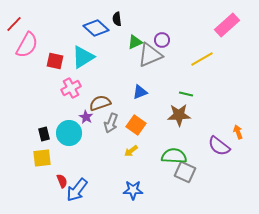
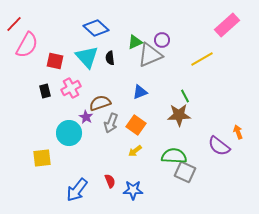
black semicircle: moved 7 px left, 39 px down
cyan triangle: moved 4 px right; rotated 40 degrees counterclockwise
green line: moved 1 px left, 2 px down; rotated 48 degrees clockwise
black rectangle: moved 1 px right, 43 px up
yellow arrow: moved 4 px right
red semicircle: moved 48 px right
